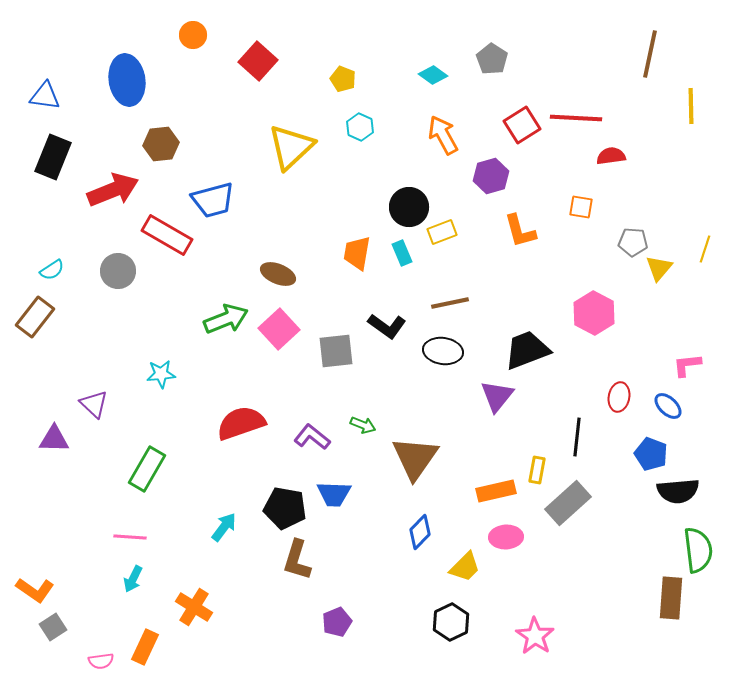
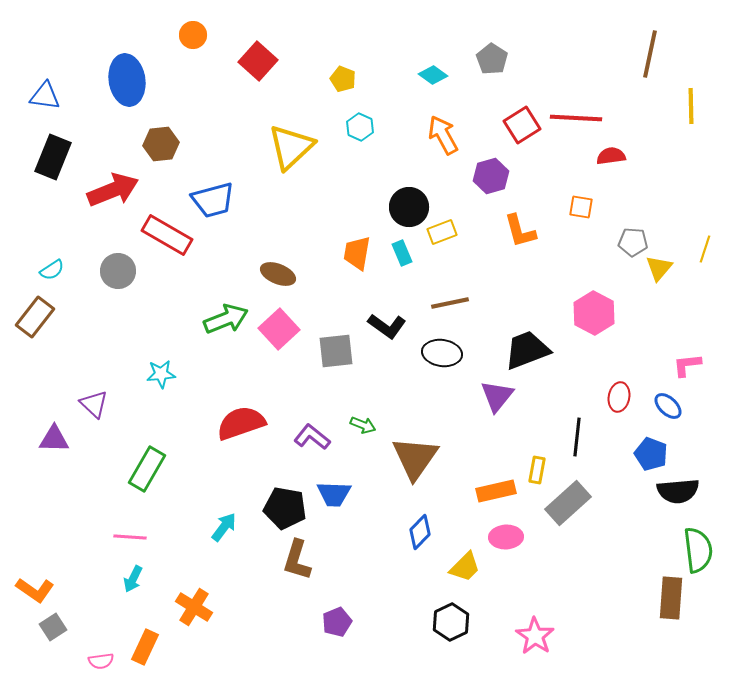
black ellipse at (443, 351): moved 1 px left, 2 px down
